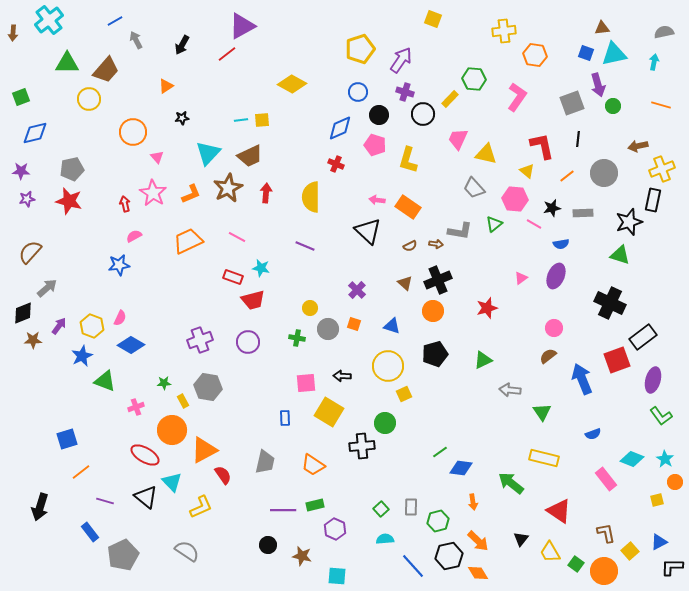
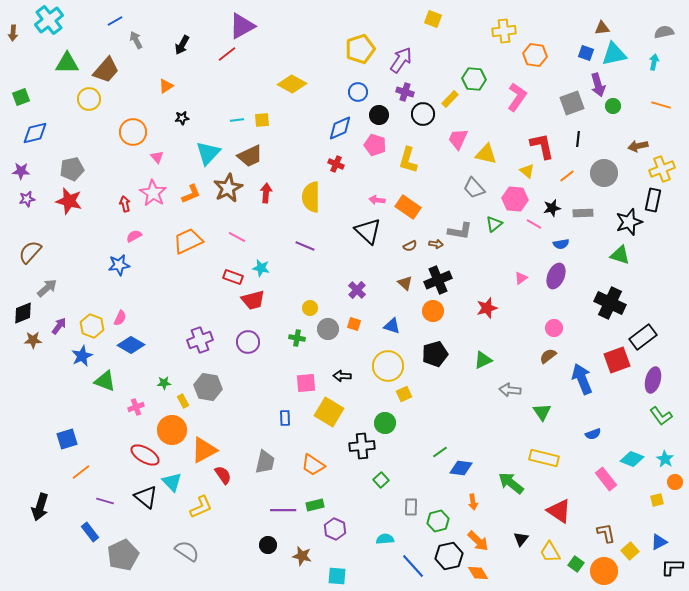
cyan line at (241, 120): moved 4 px left
green square at (381, 509): moved 29 px up
